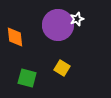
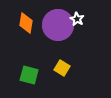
white star: rotated 24 degrees counterclockwise
orange diamond: moved 11 px right, 14 px up; rotated 15 degrees clockwise
green square: moved 2 px right, 3 px up
